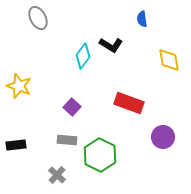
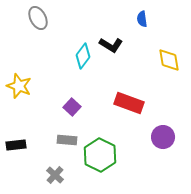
gray cross: moved 2 px left
